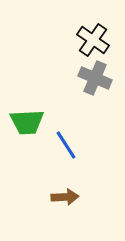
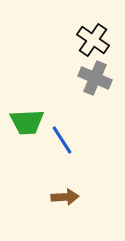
blue line: moved 4 px left, 5 px up
